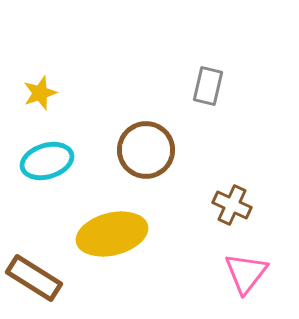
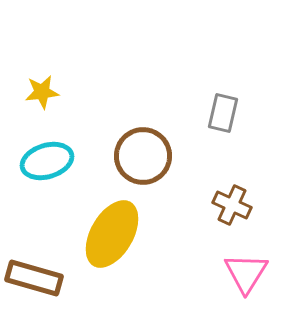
gray rectangle: moved 15 px right, 27 px down
yellow star: moved 2 px right, 1 px up; rotated 12 degrees clockwise
brown circle: moved 3 px left, 6 px down
yellow ellipse: rotated 46 degrees counterclockwise
pink triangle: rotated 6 degrees counterclockwise
brown rectangle: rotated 16 degrees counterclockwise
